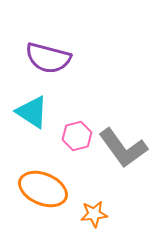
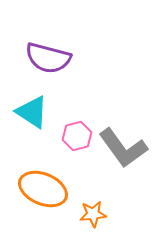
orange star: moved 1 px left
